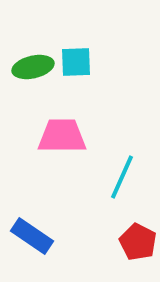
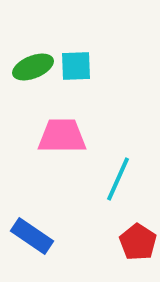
cyan square: moved 4 px down
green ellipse: rotated 9 degrees counterclockwise
cyan line: moved 4 px left, 2 px down
red pentagon: rotated 6 degrees clockwise
